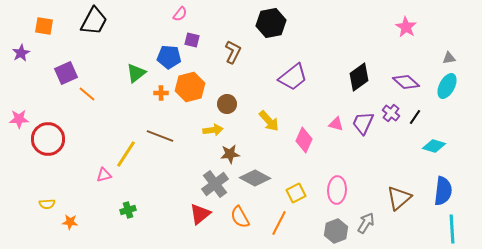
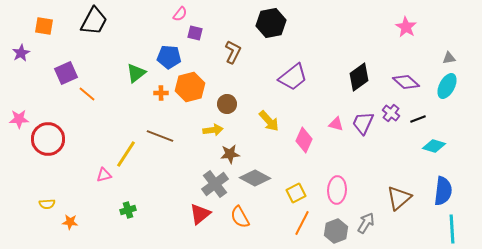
purple square at (192, 40): moved 3 px right, 7 px up
black line at (415, 117): moved 3 px right, 2 px down; rotated 35 degrees clockwise
orange line at (279, 223): moved 23 px right
